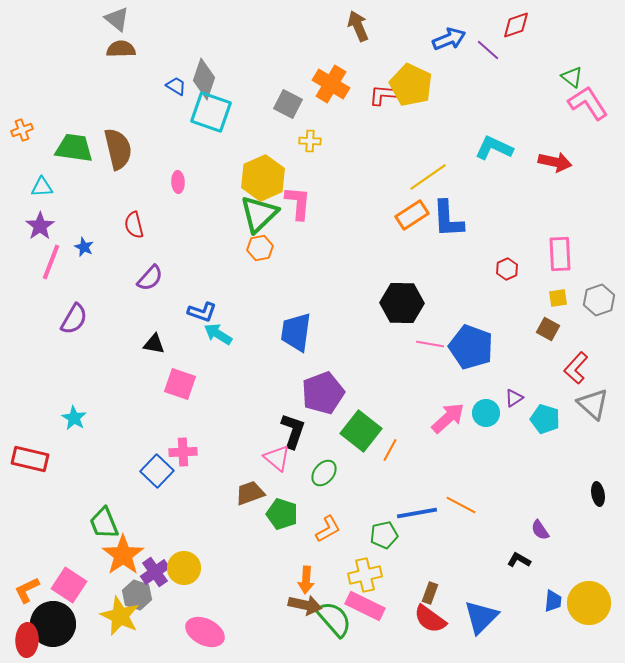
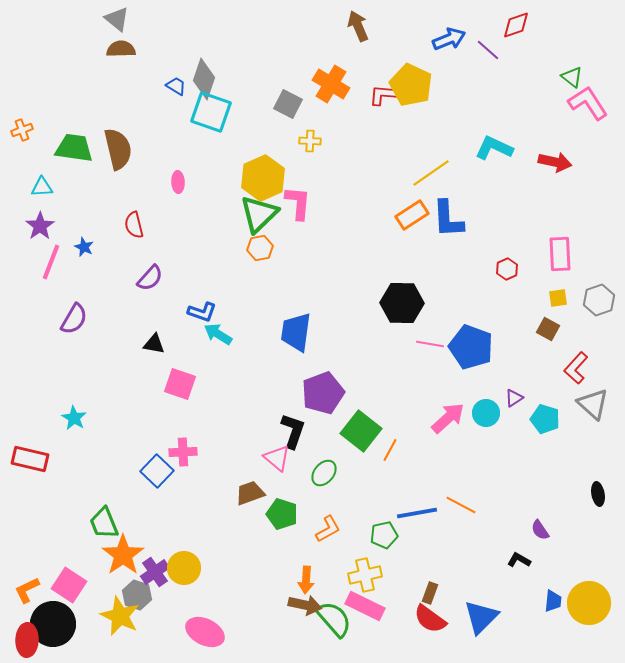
yellow line at (428, 177): moved 3 px right, 4 px up
